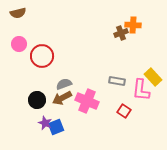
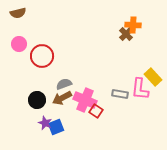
brown cross: moved 5 px right, 1 px down; rotated 24 degrees counterclockwise
gray rectangle: moved 3 px right, 13 px down
pink L-shape: moved 1 px left, 1 px up
pink cross: moved 2 px left, 1 px up
red square: moved 28 px left
